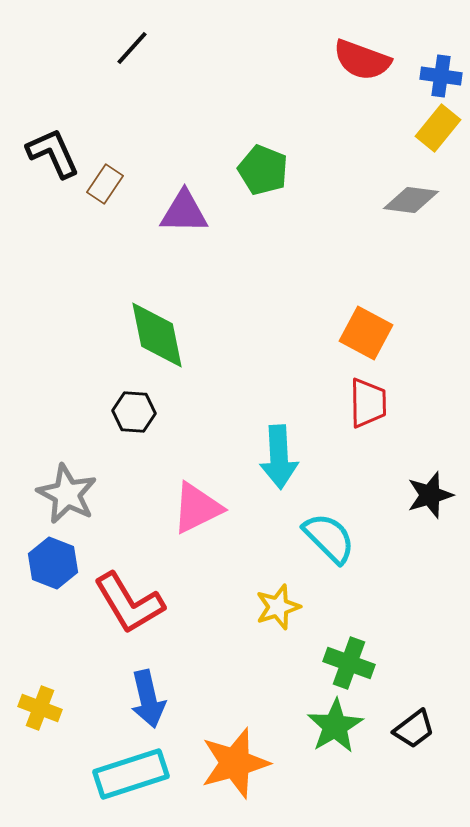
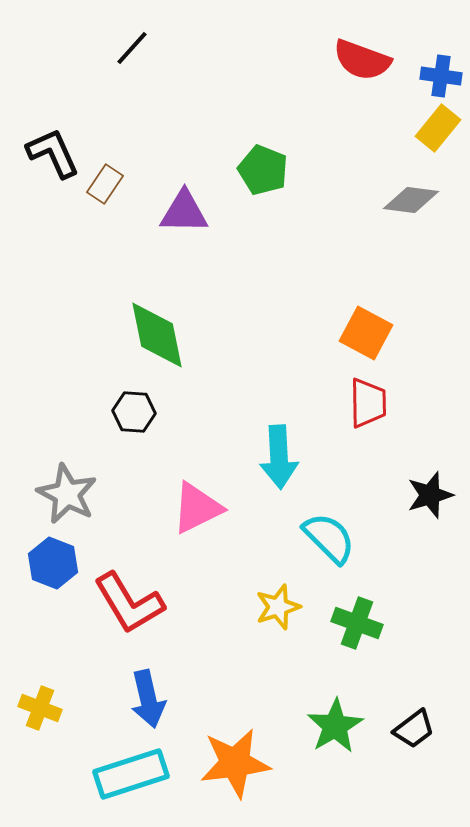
green cross: moved 8 px right, 40 px up
orange star: rotated 8 degrees clockwise
